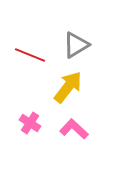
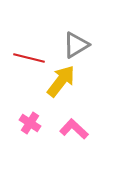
red line: moved 1 px left, 3 px down; rotated 8 degrees counterclockwise
yellow arrow: moved 7 px left, 6 px up
